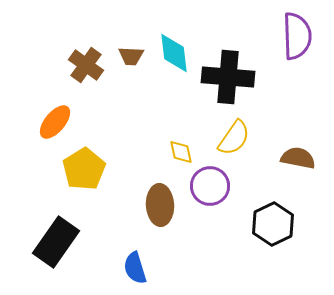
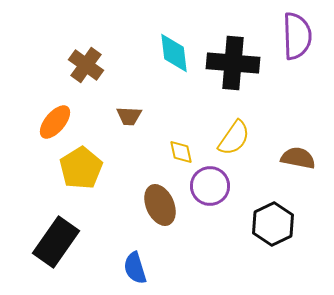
brown trapezoid: moved 2 px left, 60 px down
black cross: moved 5 px right, 14 px up
yellow pentagon: moved 3 px left, 1 px up
brown ellipse: rotated 21 degrees counterclockwise
